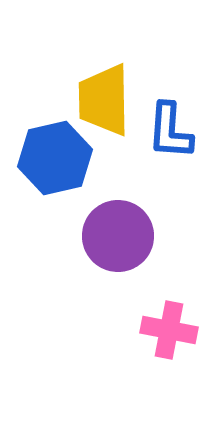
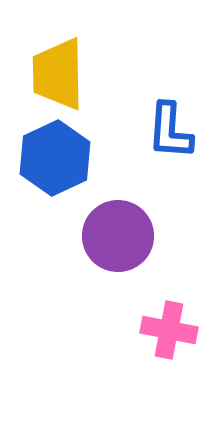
yellow trapezoid: moved 46 px left, 26 px up
blue hexagon: rotated 12 degrees counterclockwise
